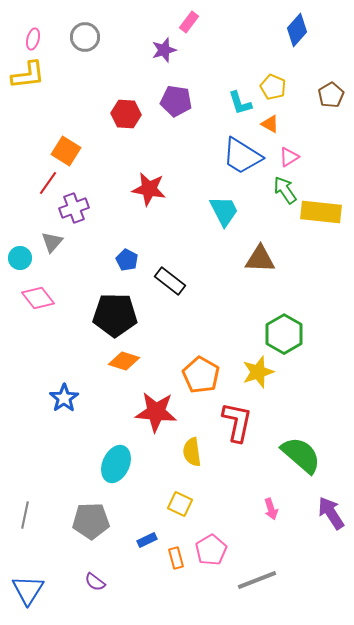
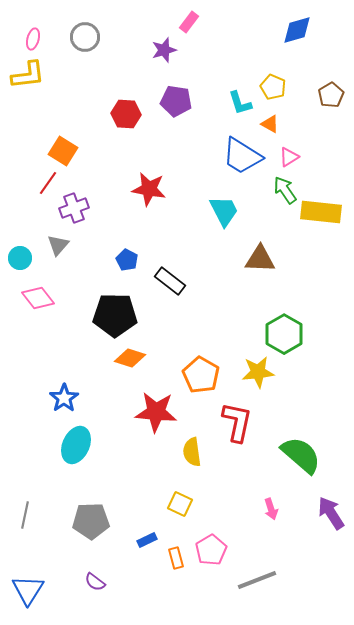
blue diamond at (297, 30): rotated 32 degrees clockwise
orange square at (66, 151): moved 3 px left
gray triangle at (52, 242): moved 6 px right, 3 px down
orange diamond at (124, 361): moved 6 px right, 3 px up
yellow star at (258, 372): rotated 12 degrees clockwise
cyan ellipse at (116, 464): moved 40 px left, 19 px up
